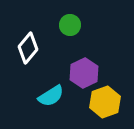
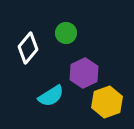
green circle: moved 4 px left, 8 px down
yellow hexagon: moved 2 px right
